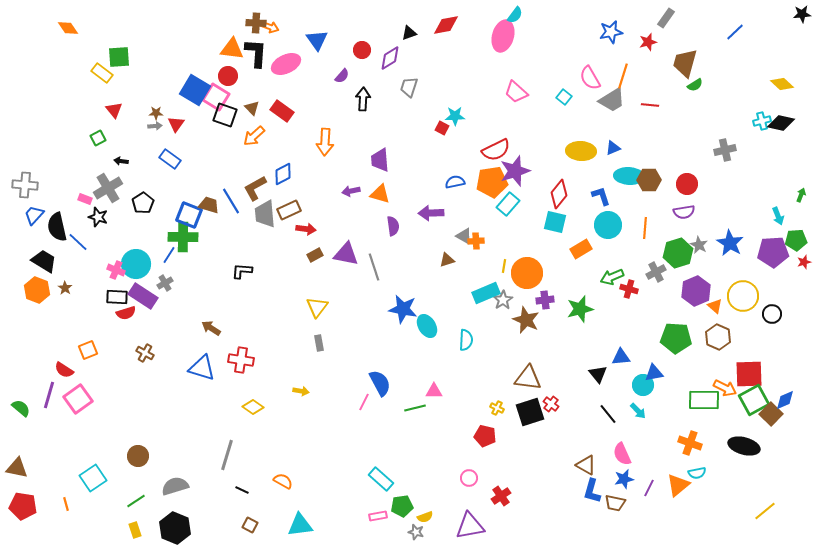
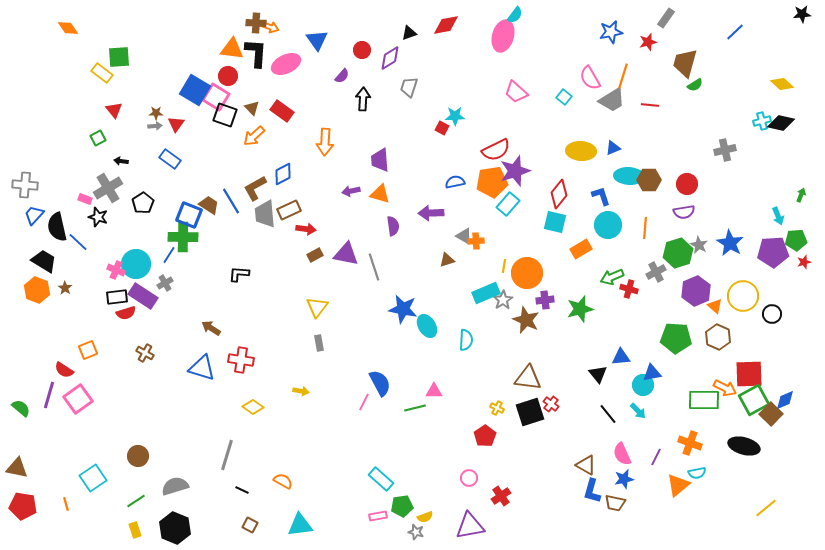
brown trapezoid at (209, 205): rotated 15 degrees clockwise
black L-shape at (242, 271): moved 3 px left, 3 px down
black rectangle at (117, 297): rotated 10 degrees counterclockwise
blue triangle at (654, 373): moved 2 px left
red pentagon at (485, 436): rotated 25 degrees clockwise
purple line at (649, 488): moved 7 px right, 31 px up
yellow line at (765, 511): moved 1 px right, 3 px up
